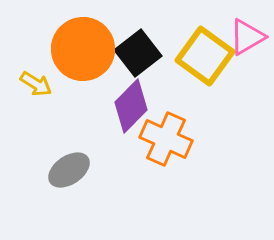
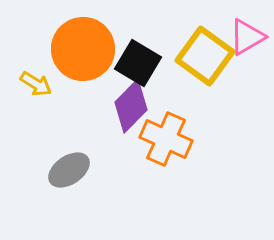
black square: moved 10 px down; rotated 21 degrees counterclockwise
